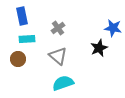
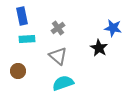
black star: rotated 18 degrees counterclockwise
brown circle: moved 12 px down
